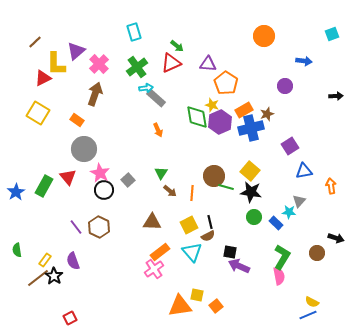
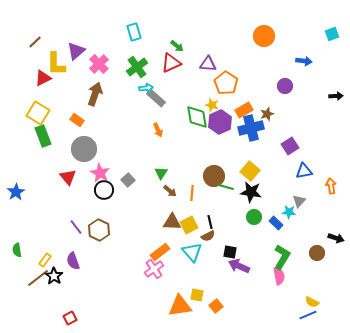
green rectangle at (44, 186): moved 1 px left, 50 px up; rotated 50 degrees counterclockwise
brown triangle at (152, 222): moved 20 px right
brown hexagon at (99, 227): moved 3 px down
